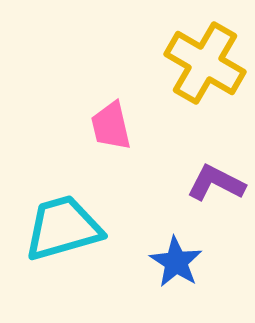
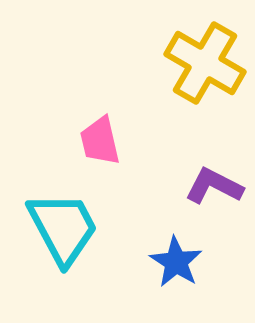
pink trapezoid: moved 11 px left, 15 px down
purple L-shape: moved 2 px left, 3 px down
cyan trapezoid: rotated 78 degrees clockwise
